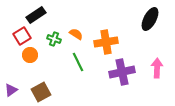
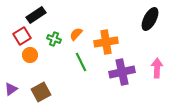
orange semicircle: rotated 80 degrees counterclockwise
green line: moved 3 px right
purple triangle: moved 1 px up
